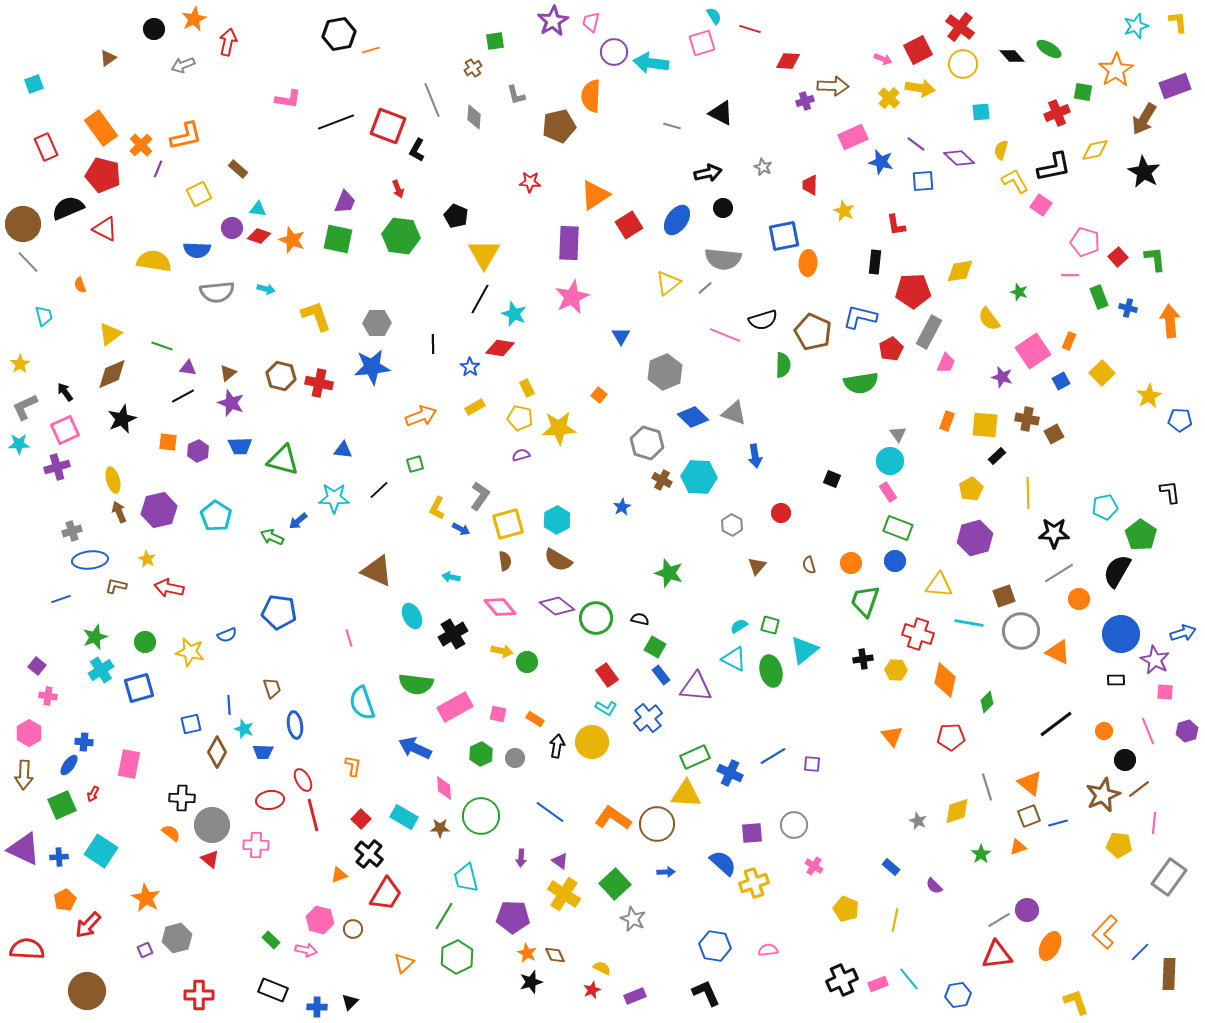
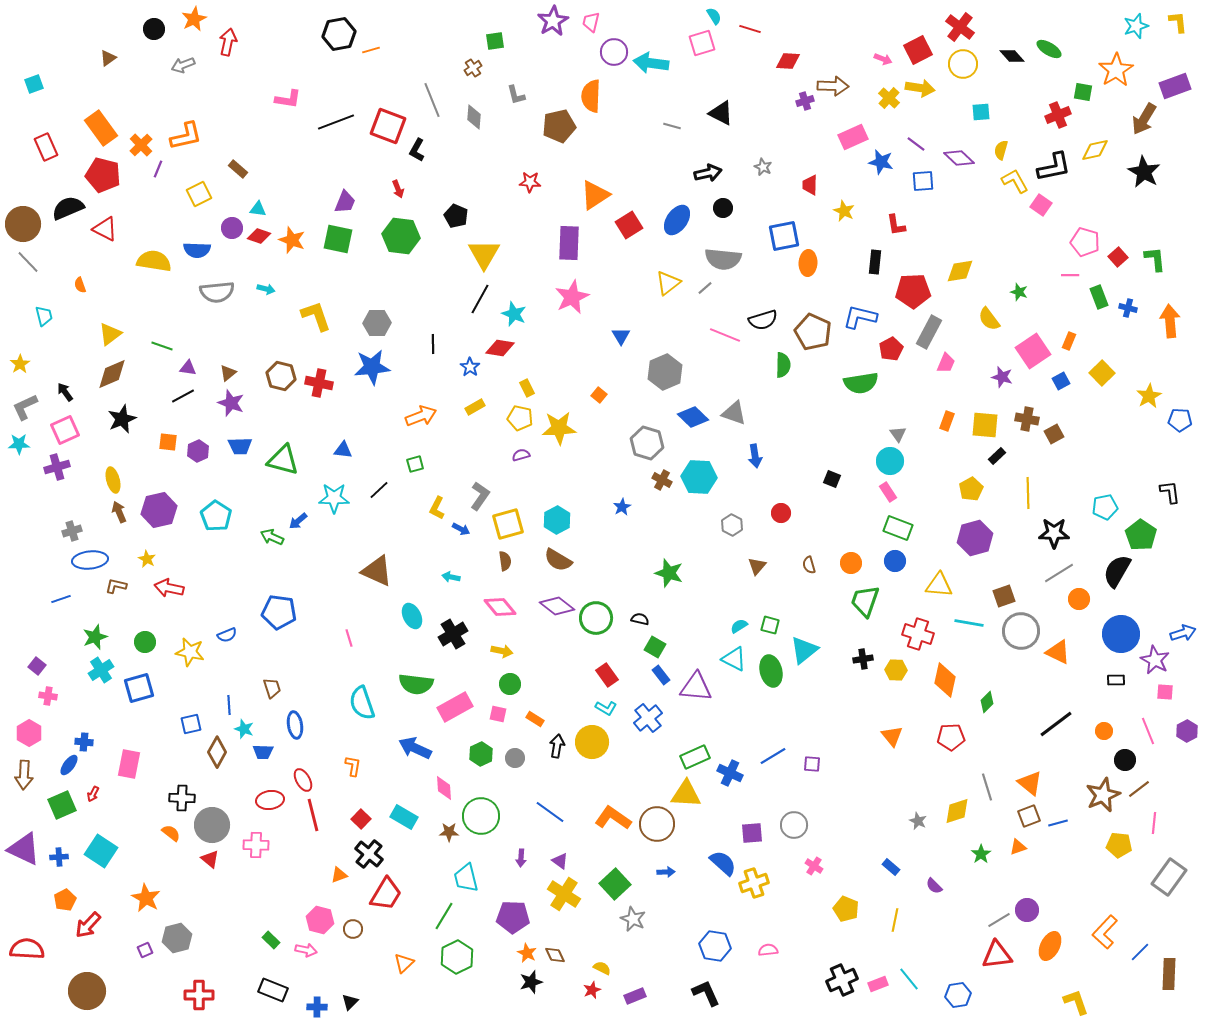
red cross at (1057, 113): moved 1 px right, 2 px down
green circle at (527, 662): moved 17 px left, 22 px down
purple hexagon at (1187, 731): rotated 10 degrees counterclockwise
brown star at (440, 828): moved 9 px right, 4 px down
